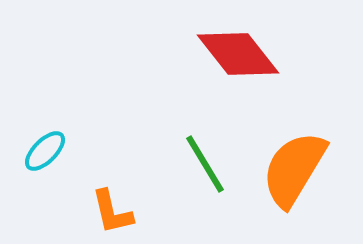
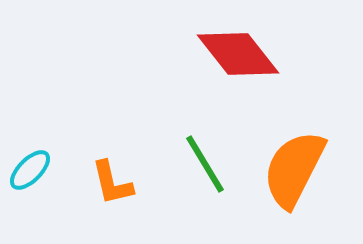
cyan ellipse: moved 15 px left, 19 px down
orange semicircle: rotated 4 degrees counterclockwise
orange L-shape: moved 29 px up
